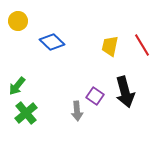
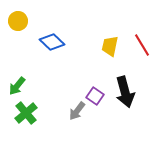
gray arrow: rotated 42 degrees clockwise
